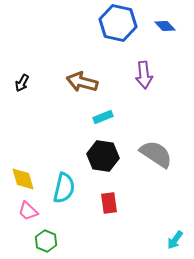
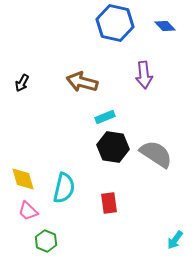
blue hexagon: moved 3 px left
cyan rectangle: moved 2 px right
black hexagon: moved 10 px right, 9 px up
